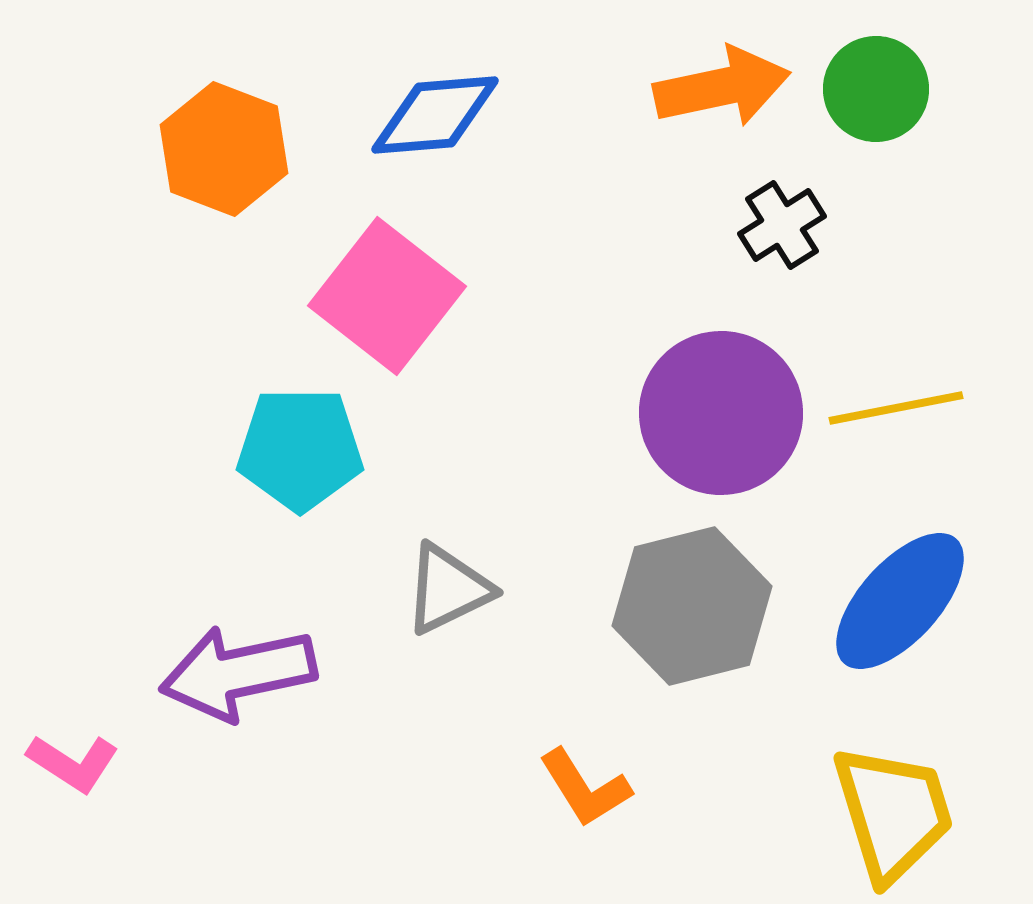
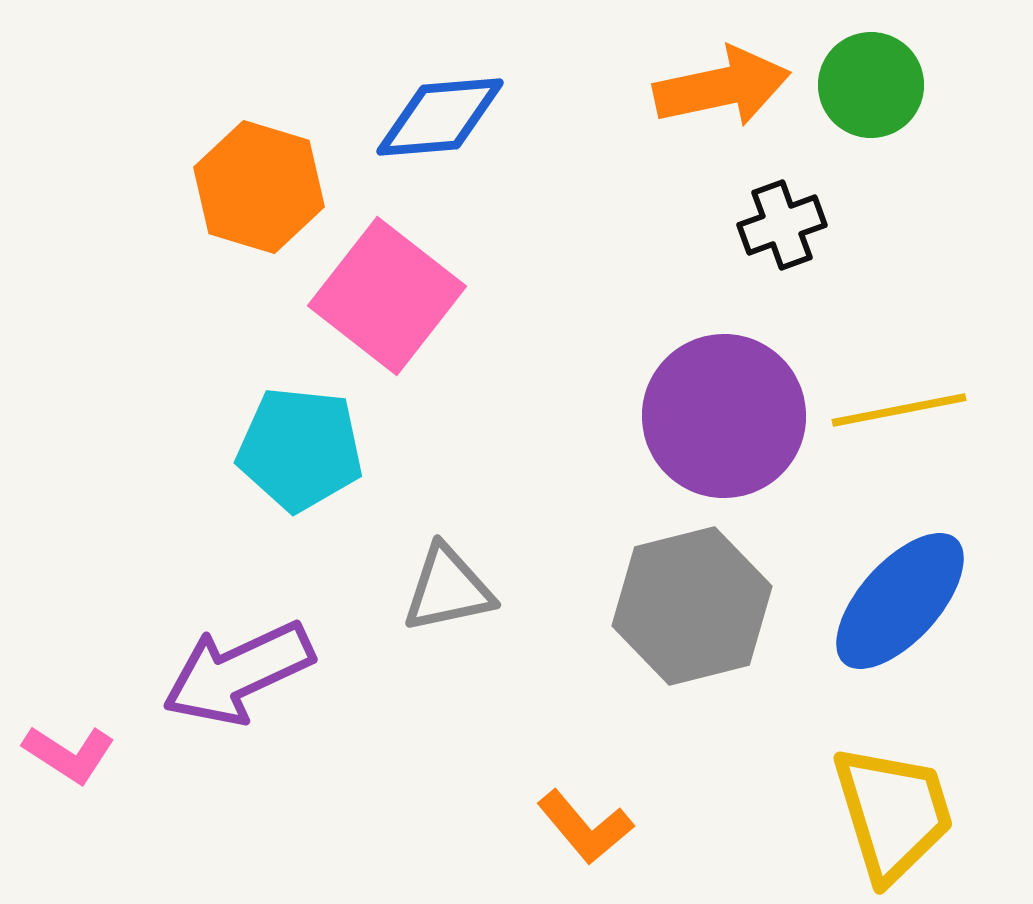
green circle: moved 5 px left, 4 px up
blue diamond: moved 5 px right, 2 px down
orange hexagon: moved 35 px right, 38 px down; rotated 4 degrees counterclockwise
black cross: rotated 12 degrees clockwise
yellow line: moved 3 px right, 2 px down
purple circle: moved 3 px right, 3 px down
cyan pentagon: rotated 6 degrees clockwise
gray triangle: rotated 14 degrees clockwise
purple arrow: rotated 13 degrees counterclockwise
pink L-shape: moved 4 px left, 9 px up
orange L-shape: moved 39 px down; rotated 8 degrees counterclockwise
